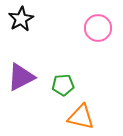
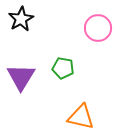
purple triangle: rotated 32 degrees counterclockwise
green pentagon: moved 17 px up; rotated 15 degrees clockwise
